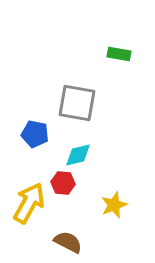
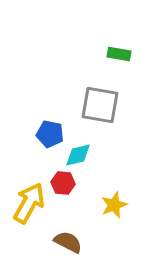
gray square: moved 23 px right, 2 px down
blue pentagon: moved 15 px right
